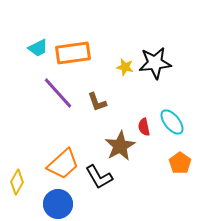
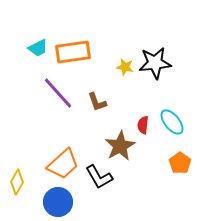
orange rectangle: moved 1 px up
red semicircle: moved 1 px left, 2 px up; rotated 18 degrees clockwise
blue circle: moved 2 px up
